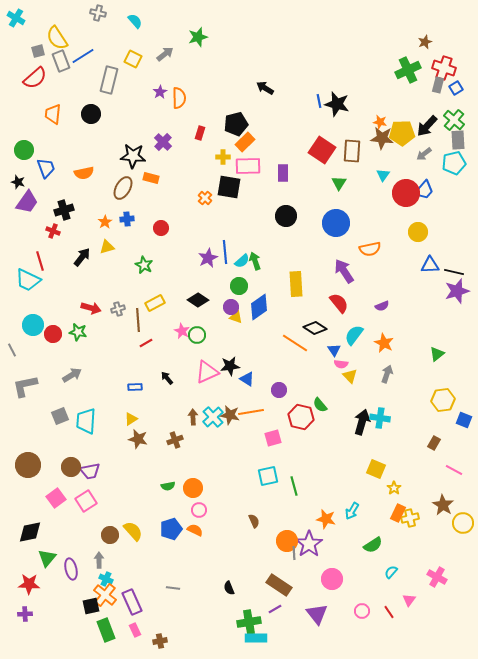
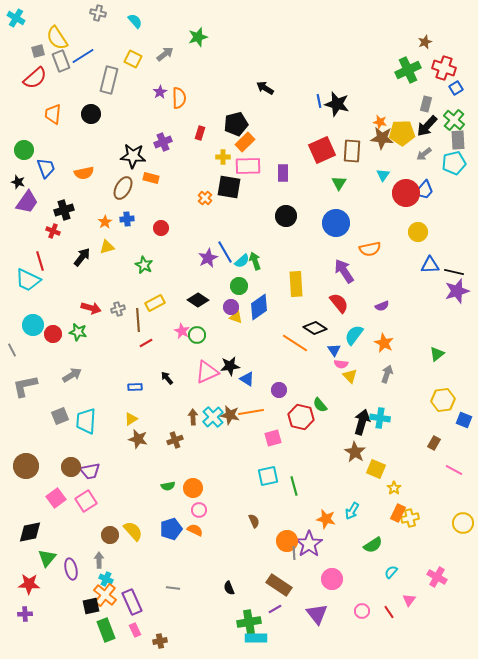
gray rectangle at (438, 85): moved 12 px left, 19 px down
purple cross at (163, 142): rotated 24 degrees clockwise
red square at (322, 150): rotated 32 degrees clockwise
blue line at (225, 252): rotated 25 degrees counterclockwise
brown circle at (28, 465): moved 2 px left, 1 px down
brown star at (443, 505): moved 88 px left, 53 px up
